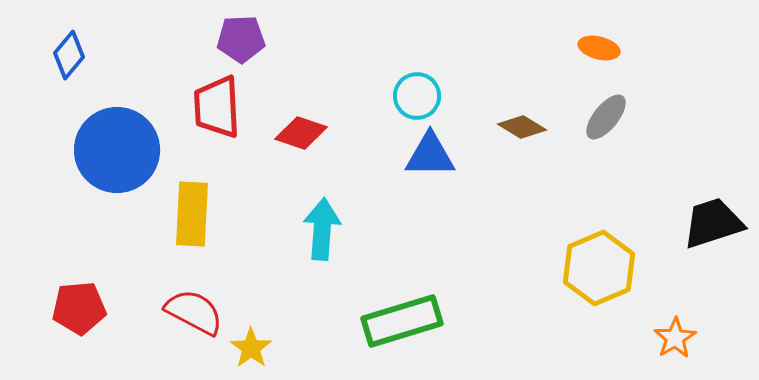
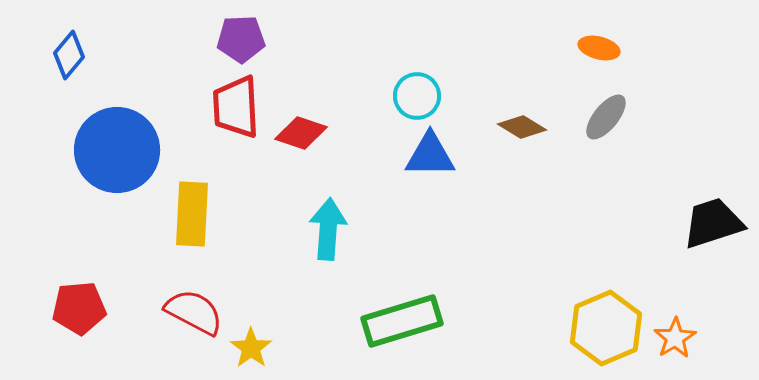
red trapezoid: moved 19 px right
cyan arrow: moved 6 px right
yellow hexagon: moved 7 px right, 60 px down
